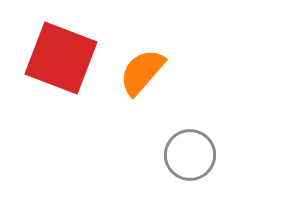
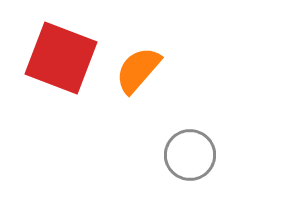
orange semicircle: moved 4 px left, 2 px up
